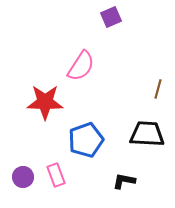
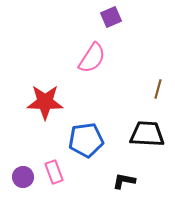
pink semicircle: moved 11 px right, 8 px up
blue pentagon: rotated 12 degrees clockwise
pink rectangle: moved 2 px left, 3 px up
